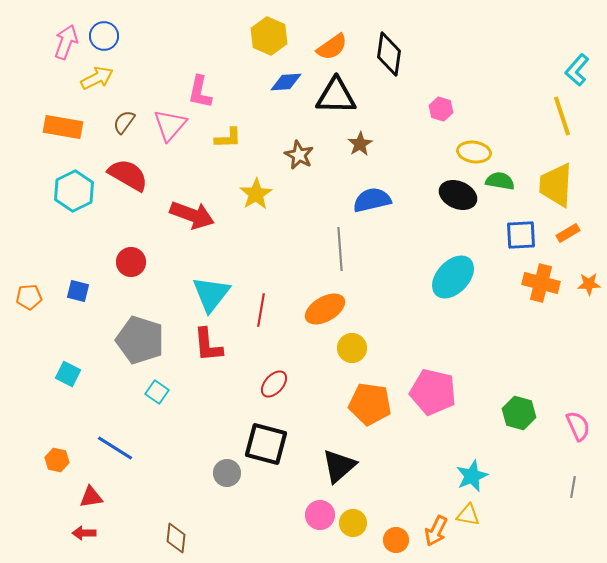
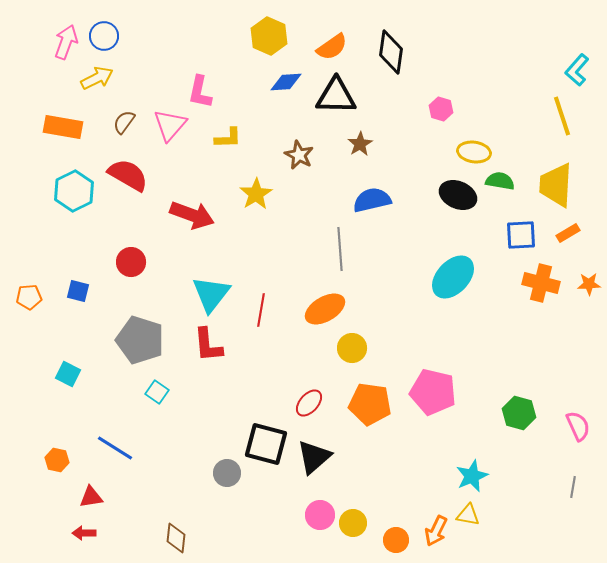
black diamond at (389, 54): moved 2 px right, 2 px up
red ellipse at (274, 384): moved 35 px right, 19 px down
black triangle at (339, 466): moved 25 px left, 9 px up
